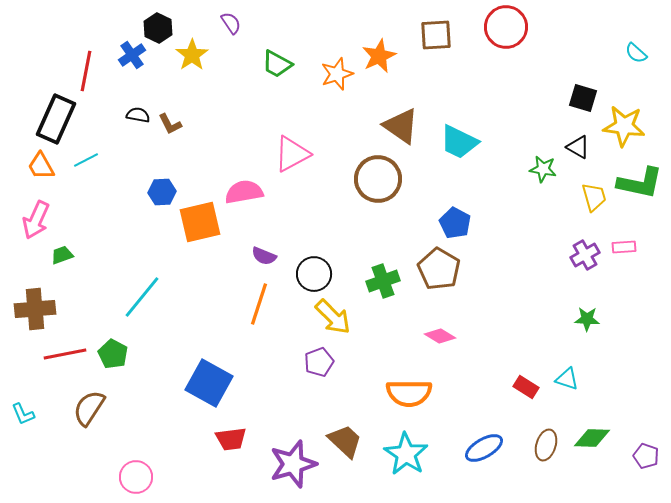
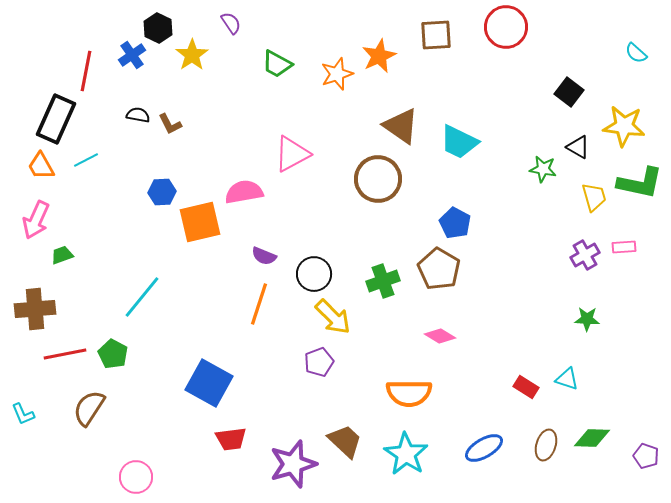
black square at (583, 98): moved 14 px left, 6 px up; rotated 20 degrees clockwise
